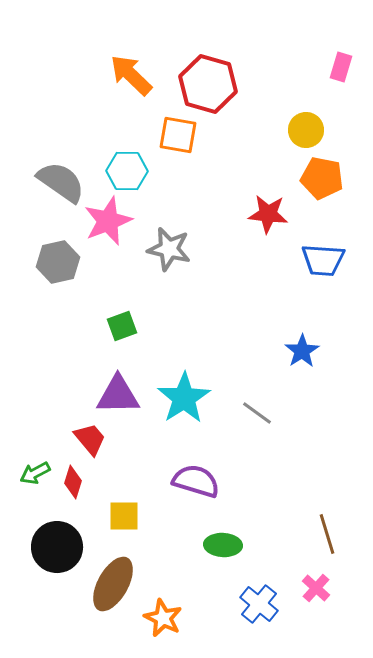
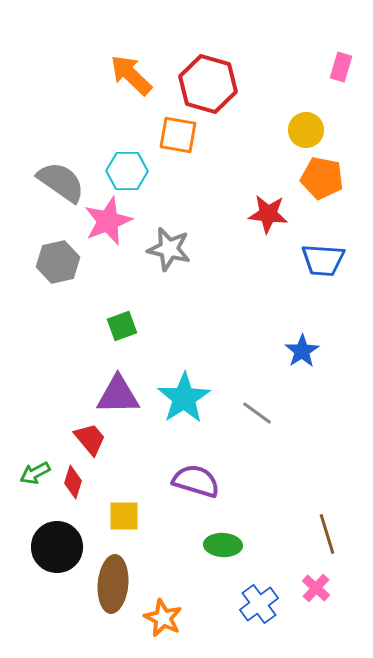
brown ellipse: rotated 24 degrees counterclockwise
blue cross: rotated 15 degrees clockwise
